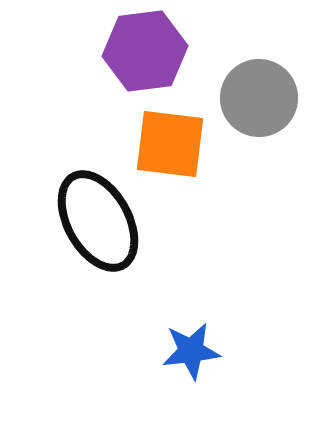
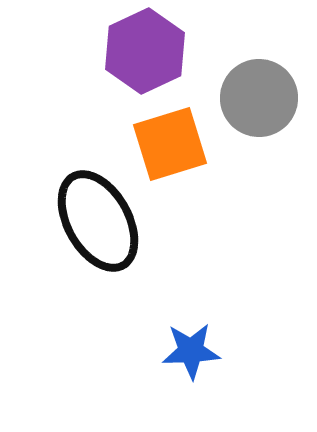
purple hexagon: rotated 18 degrees counterclockwise
orange square: rotated 24 degrees counterclockwise
blue star: rotated 4 degrees clockwise
